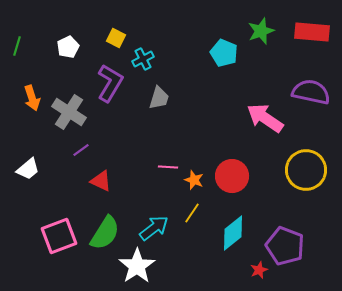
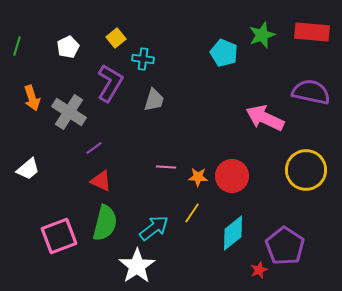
green star: moved 1 px right, 4 px down
yellow square: rotated 24 degrees clockwise
cyan cross: rotated 35 degrees clockwise
gray trapezoid: moved 5 px left, 2 px down
pink arrow: rotated 9 degrees counterclockwise
purple line: moved 13 px right, 2 px up
pink line: moved 2 px left
orange star: moved 4 px right, 3 px up; rotated 18 degrees counterclockwise
green semicircle: moved 10 px up; rotated 18 degrees counterclockwise
purple pentagon: rotated 12 degrees clockwise
